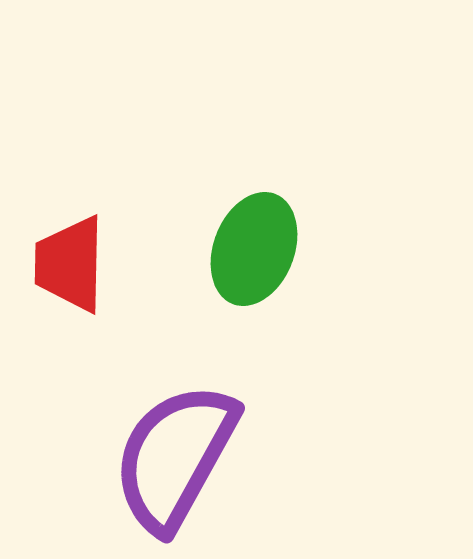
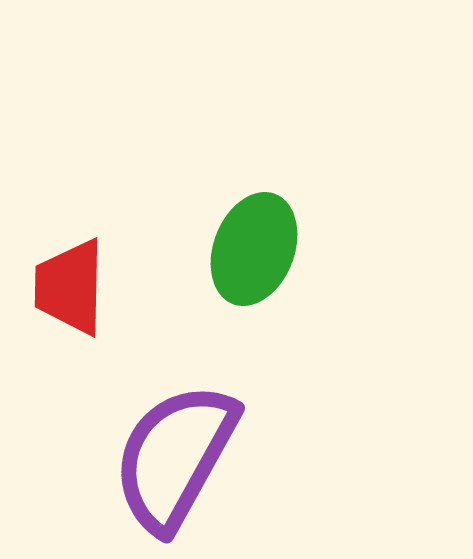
red trapezoid: moved 23 px down
